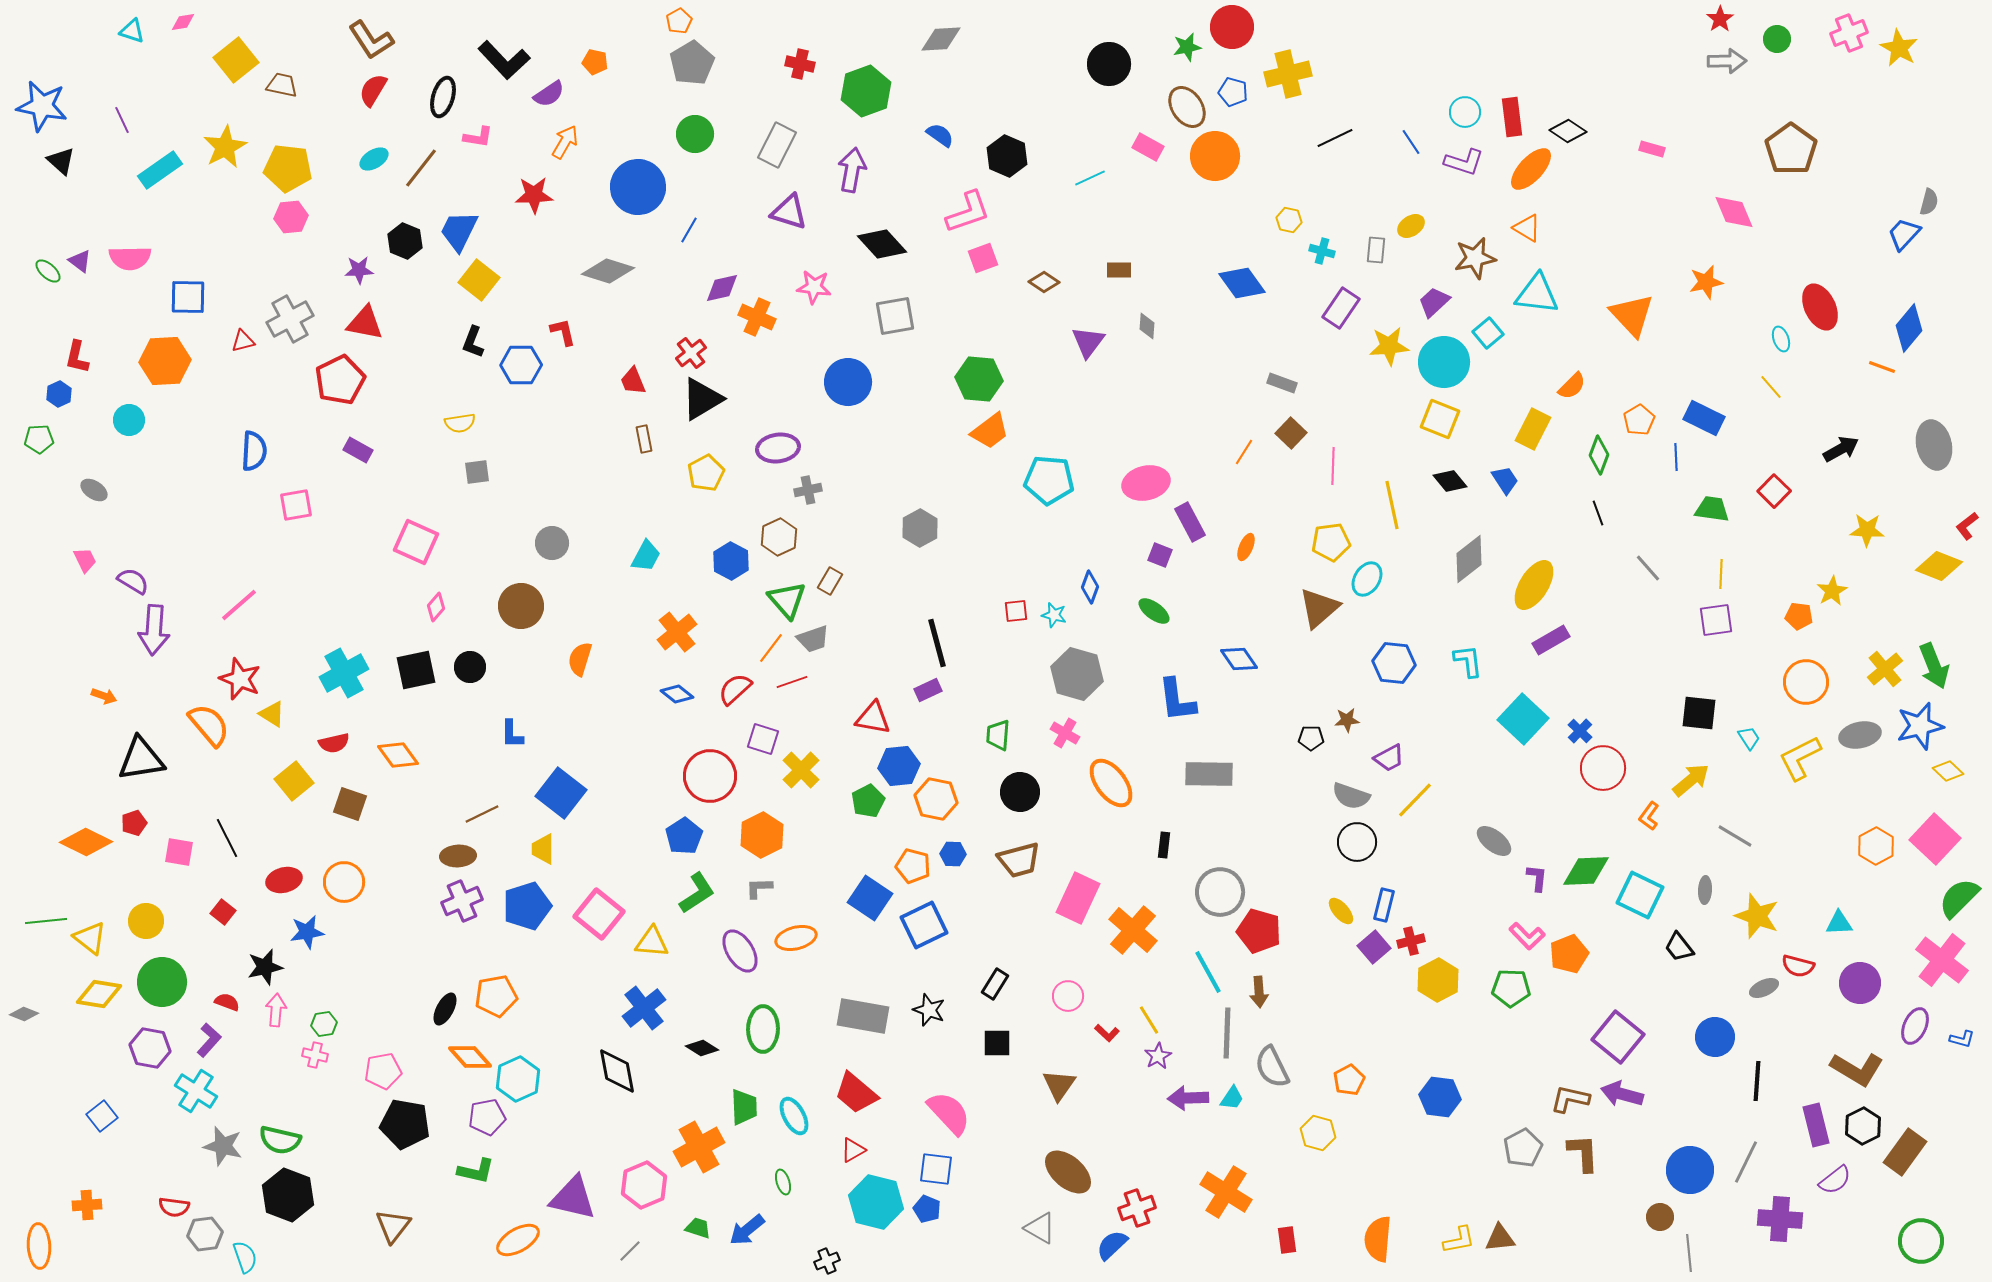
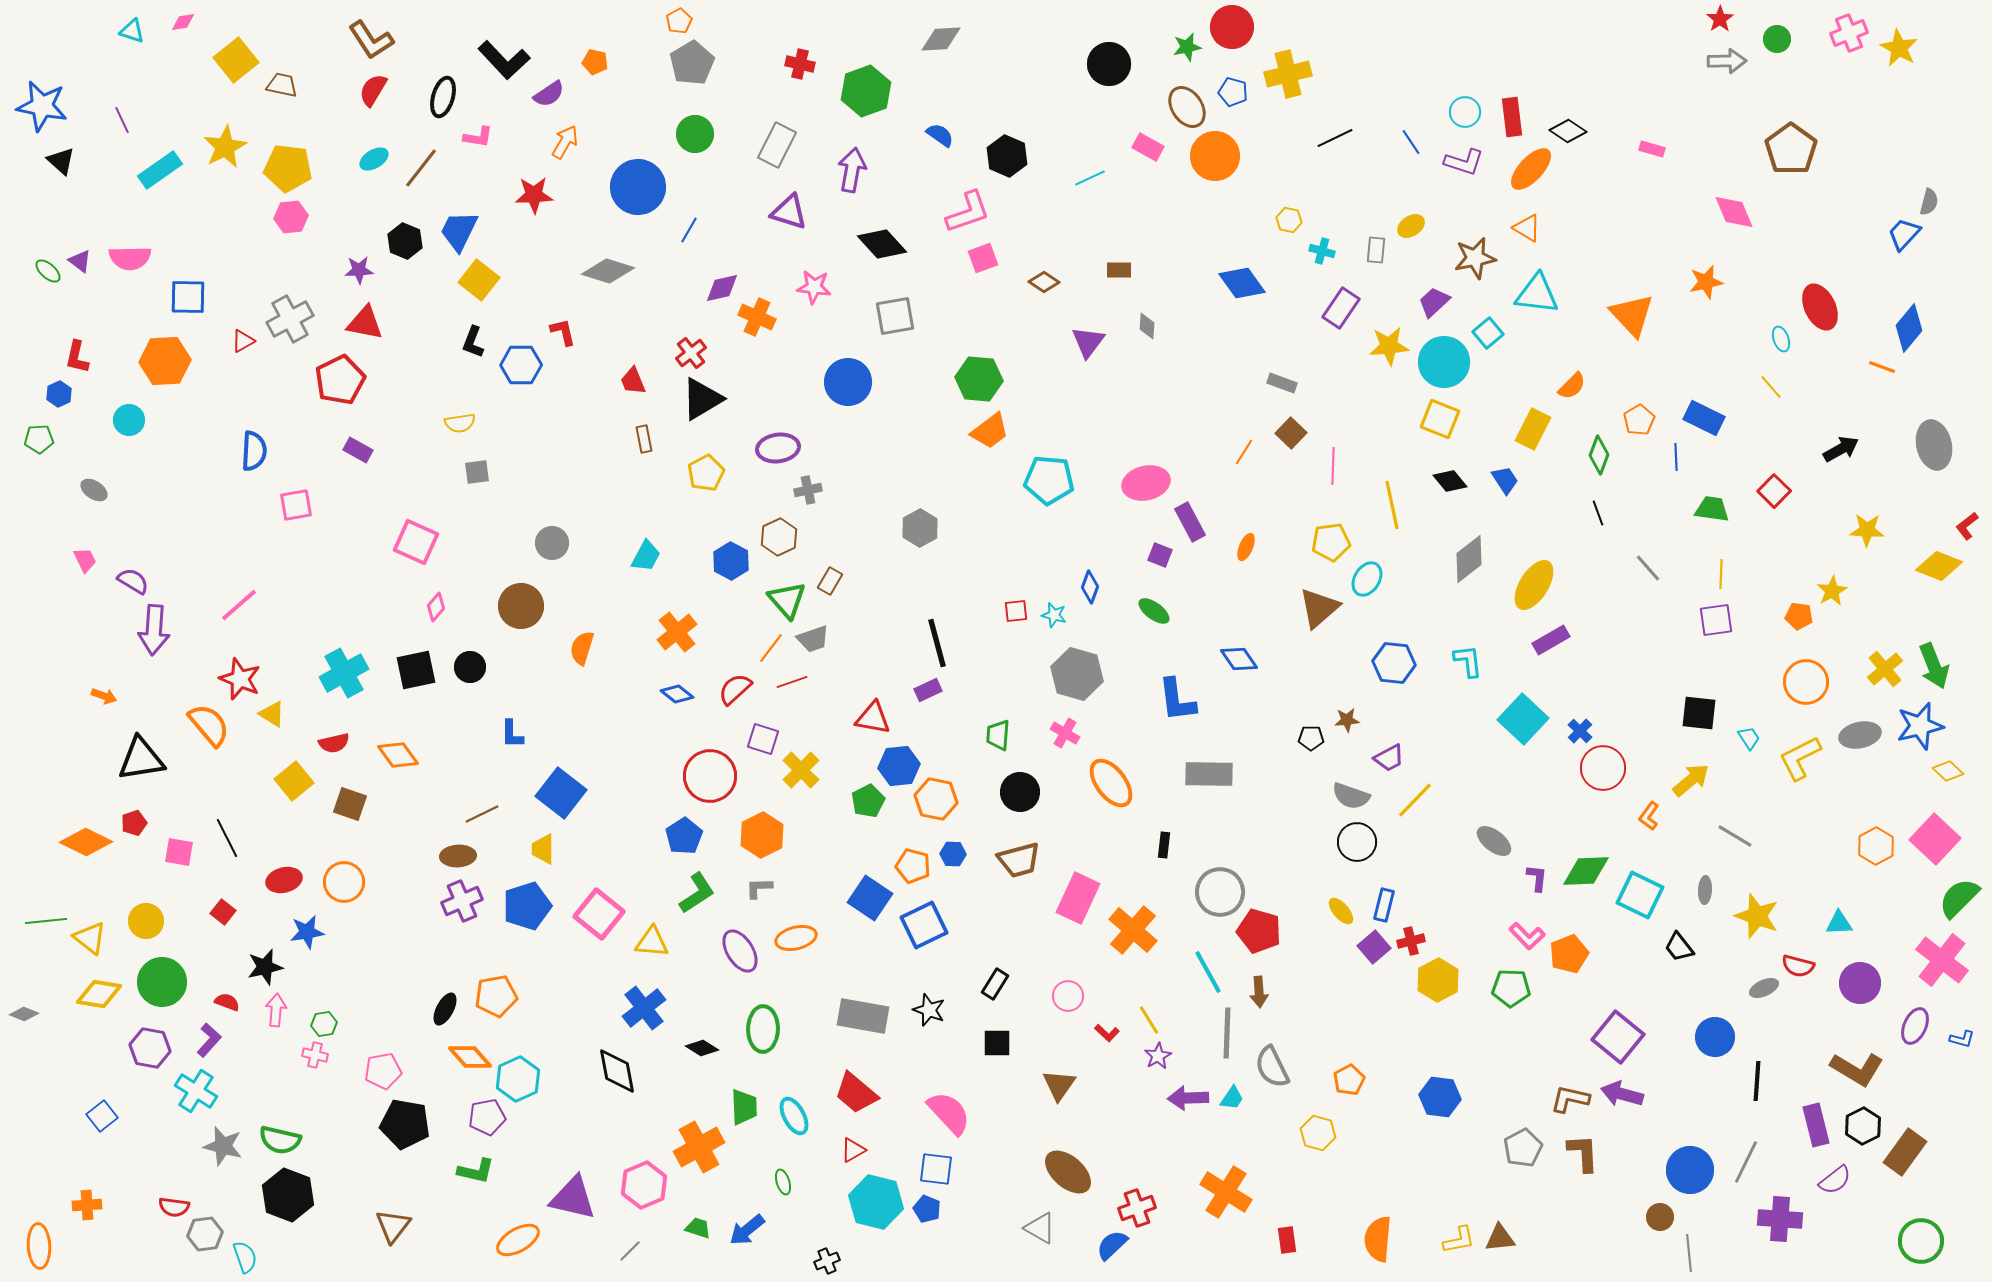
red triangle at (243, 341): rotated 15 degrees counterclockwise
orange semicircle at (580, 659): moved 2 px right, 11 px up
